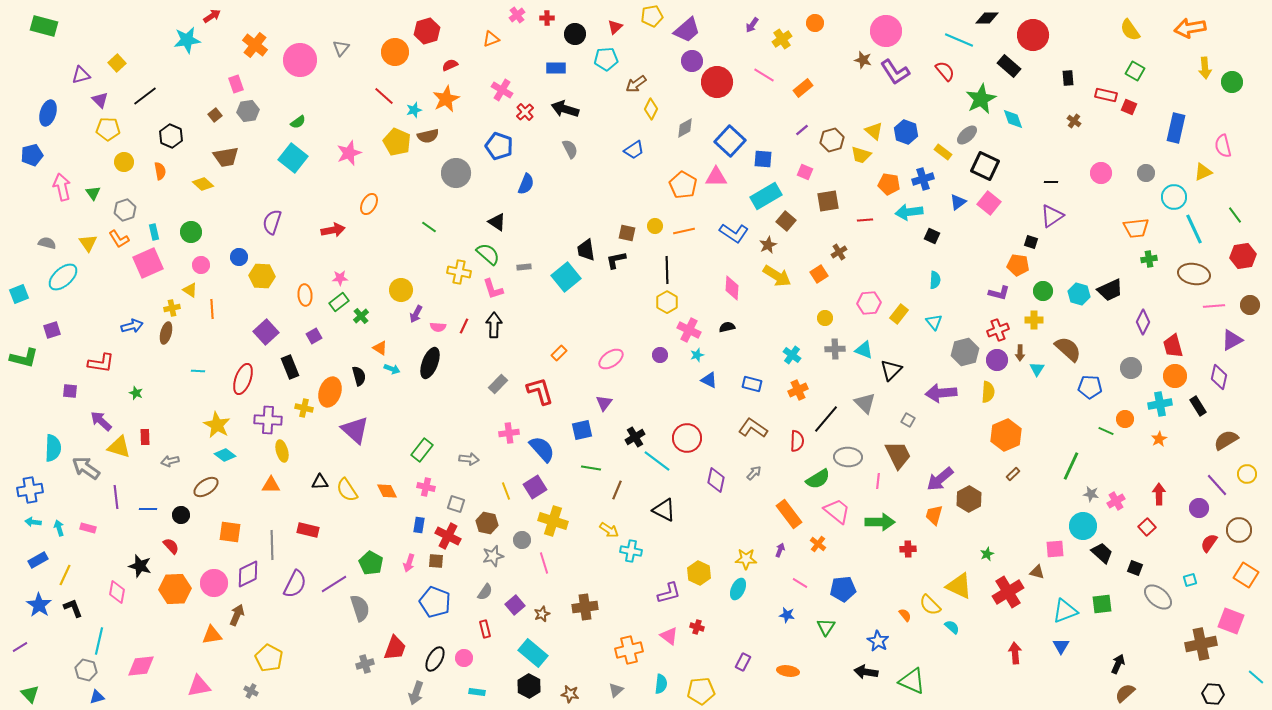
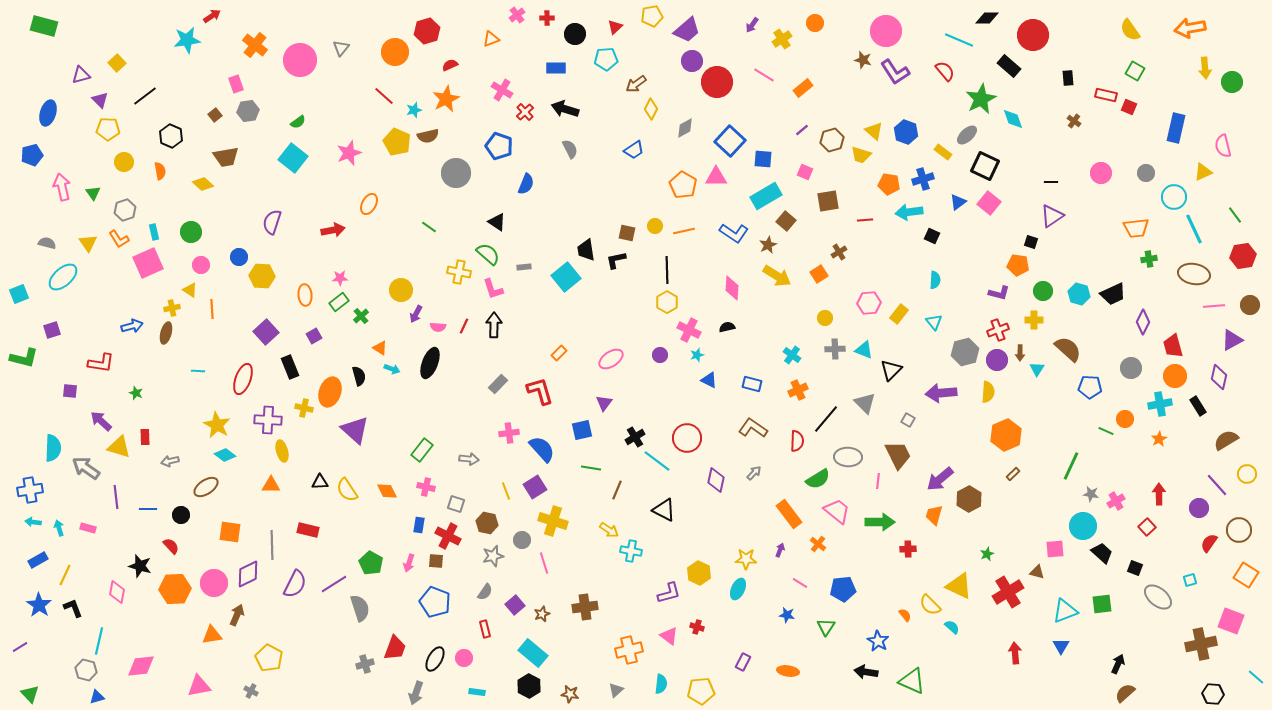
black trapezoid at (1110, 290): moved 3 px right, 4 px down
